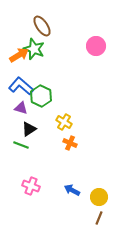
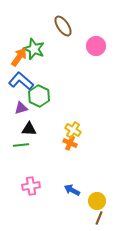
brown ellipse: moved 21 px right
orange arrow: moved 2 px down; rotated 24 degrees counterclockwise
blue L-shape: moved 5 px up
green hexagon: moved 2 px left
purple triangle: rotated 32 degrees counterclockwise
yellow cross: moved 9 px right, 8 px down
black triangle: rotated 35 degrees clockwise
green line: rotated 28 degrees counterclockwise
pink cross: rotated 30 degrees counterclockwise
yellow circle: moved 2 px left, 4 px down
